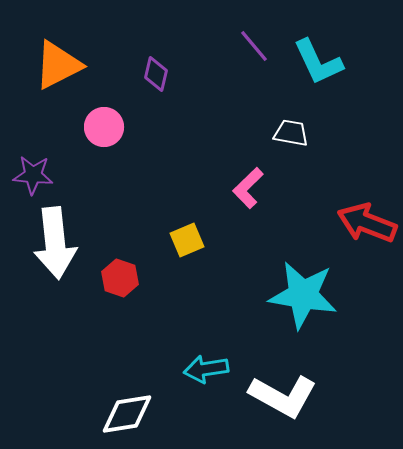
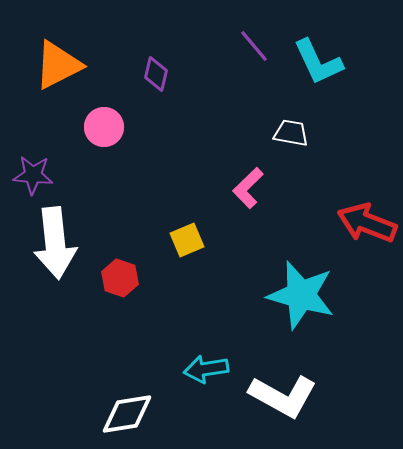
cyan star: moved 2 px left; rotated 6 degrees clockwise
